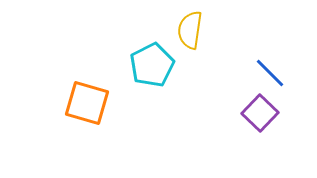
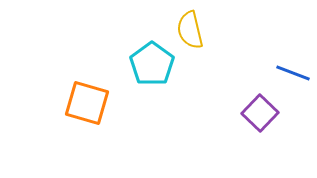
yellow semicircle: rotated 21 degrees counterclockwise
cyan pentagon: moved 1 px up; rotated 9 degrees counterclockwise
blue line: moved 23 px right; rotated 24 degrees counterclockwise
